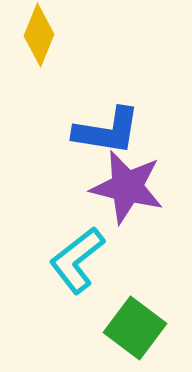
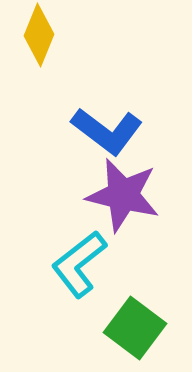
blue L-shape: rotated 28 degrees clockwise
purple star: moved 4 px left, 8 px down
cyan L-shape: moved 2 px right, 4 px down
